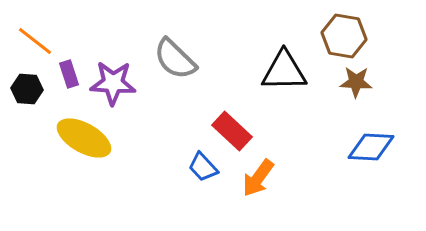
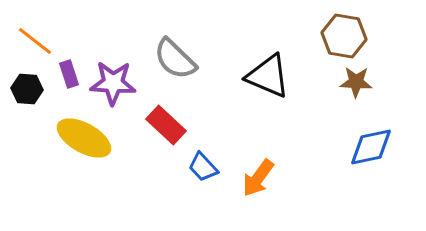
black triangle: moved 16 px left, 5 px down; rotated 24 degrees clockwise
red rectangle: moved 66 px left, 6 px up
blue diamond: rotated 15 degrees counterclockwise
